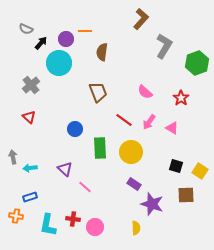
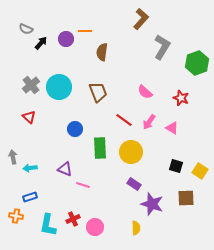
gray L-shape: moved 2 px left, 1 px down
cyan circle: moved 24 px down
red star: rotated 14 degrees counterclockwise
purple triangle: rotated 21 degrees counterclockwise
pink line: moved 2 px left, 2 px up; rotated 24 degrees counterclockwise
brown square: moved 3 px down
red cross: rotated 32 degrees counterclockwise
